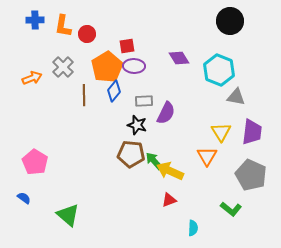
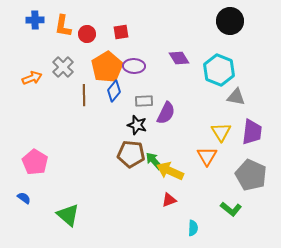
red square: moved 6 px left, 14 px up
